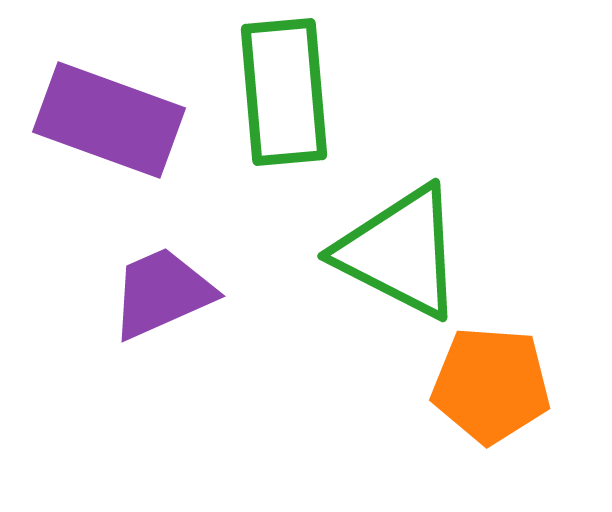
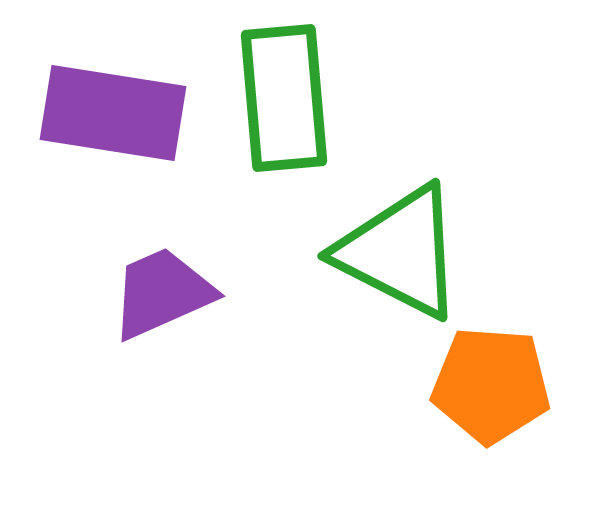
green rectangle: moved 6 px down
purple rectangle: moved 4 px right, 7 px up; rotated 11 degrees counterclockwise
